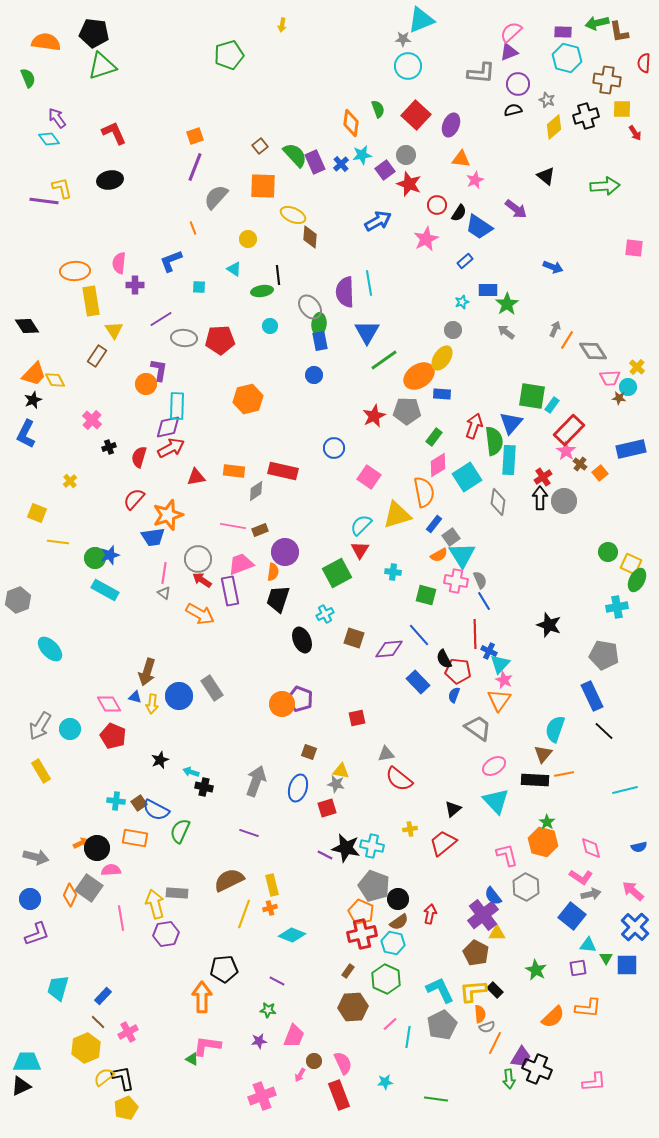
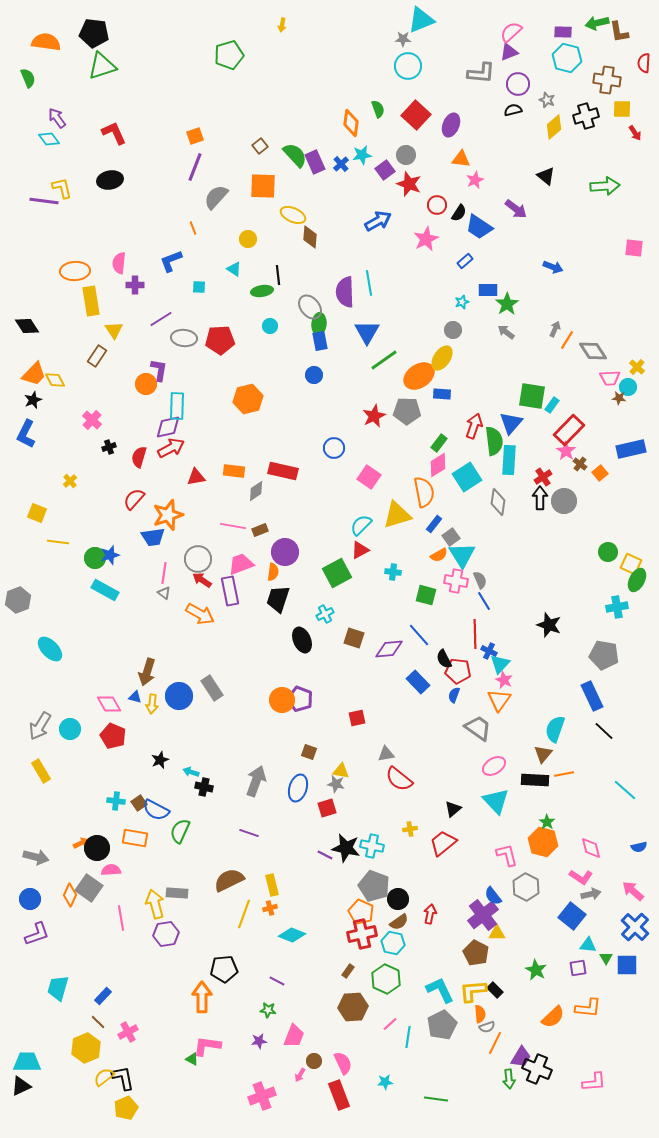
green rectangle at (434, 437): moved 5 px right, 6 px down
red triangle at (360, 550): rotated 30 degrees clockwise
orange circle at (282, 704): moved 4 px up
cyan line at (625, 790): rotated 55 degrees clockwise
